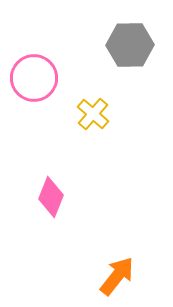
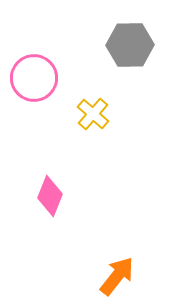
pink diamond: moved 1 px left, 1 px up
